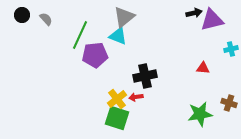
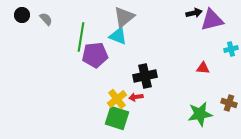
green line: moved 1 px right, 2 px down; rotated 16 degrees counterclockwise
